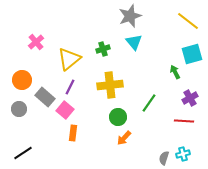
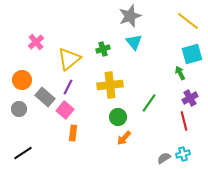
green arrow: moved 5 px right, 1 px down
purple line: moved 2 px left
red line: rotated 72 degrees clockwise
gray semicircle: rotated 40 degrees clockwise
